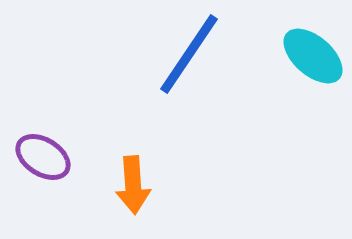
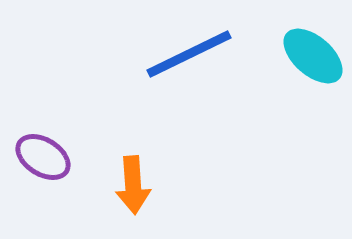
blue line: rotated 30 degrees clockwise
